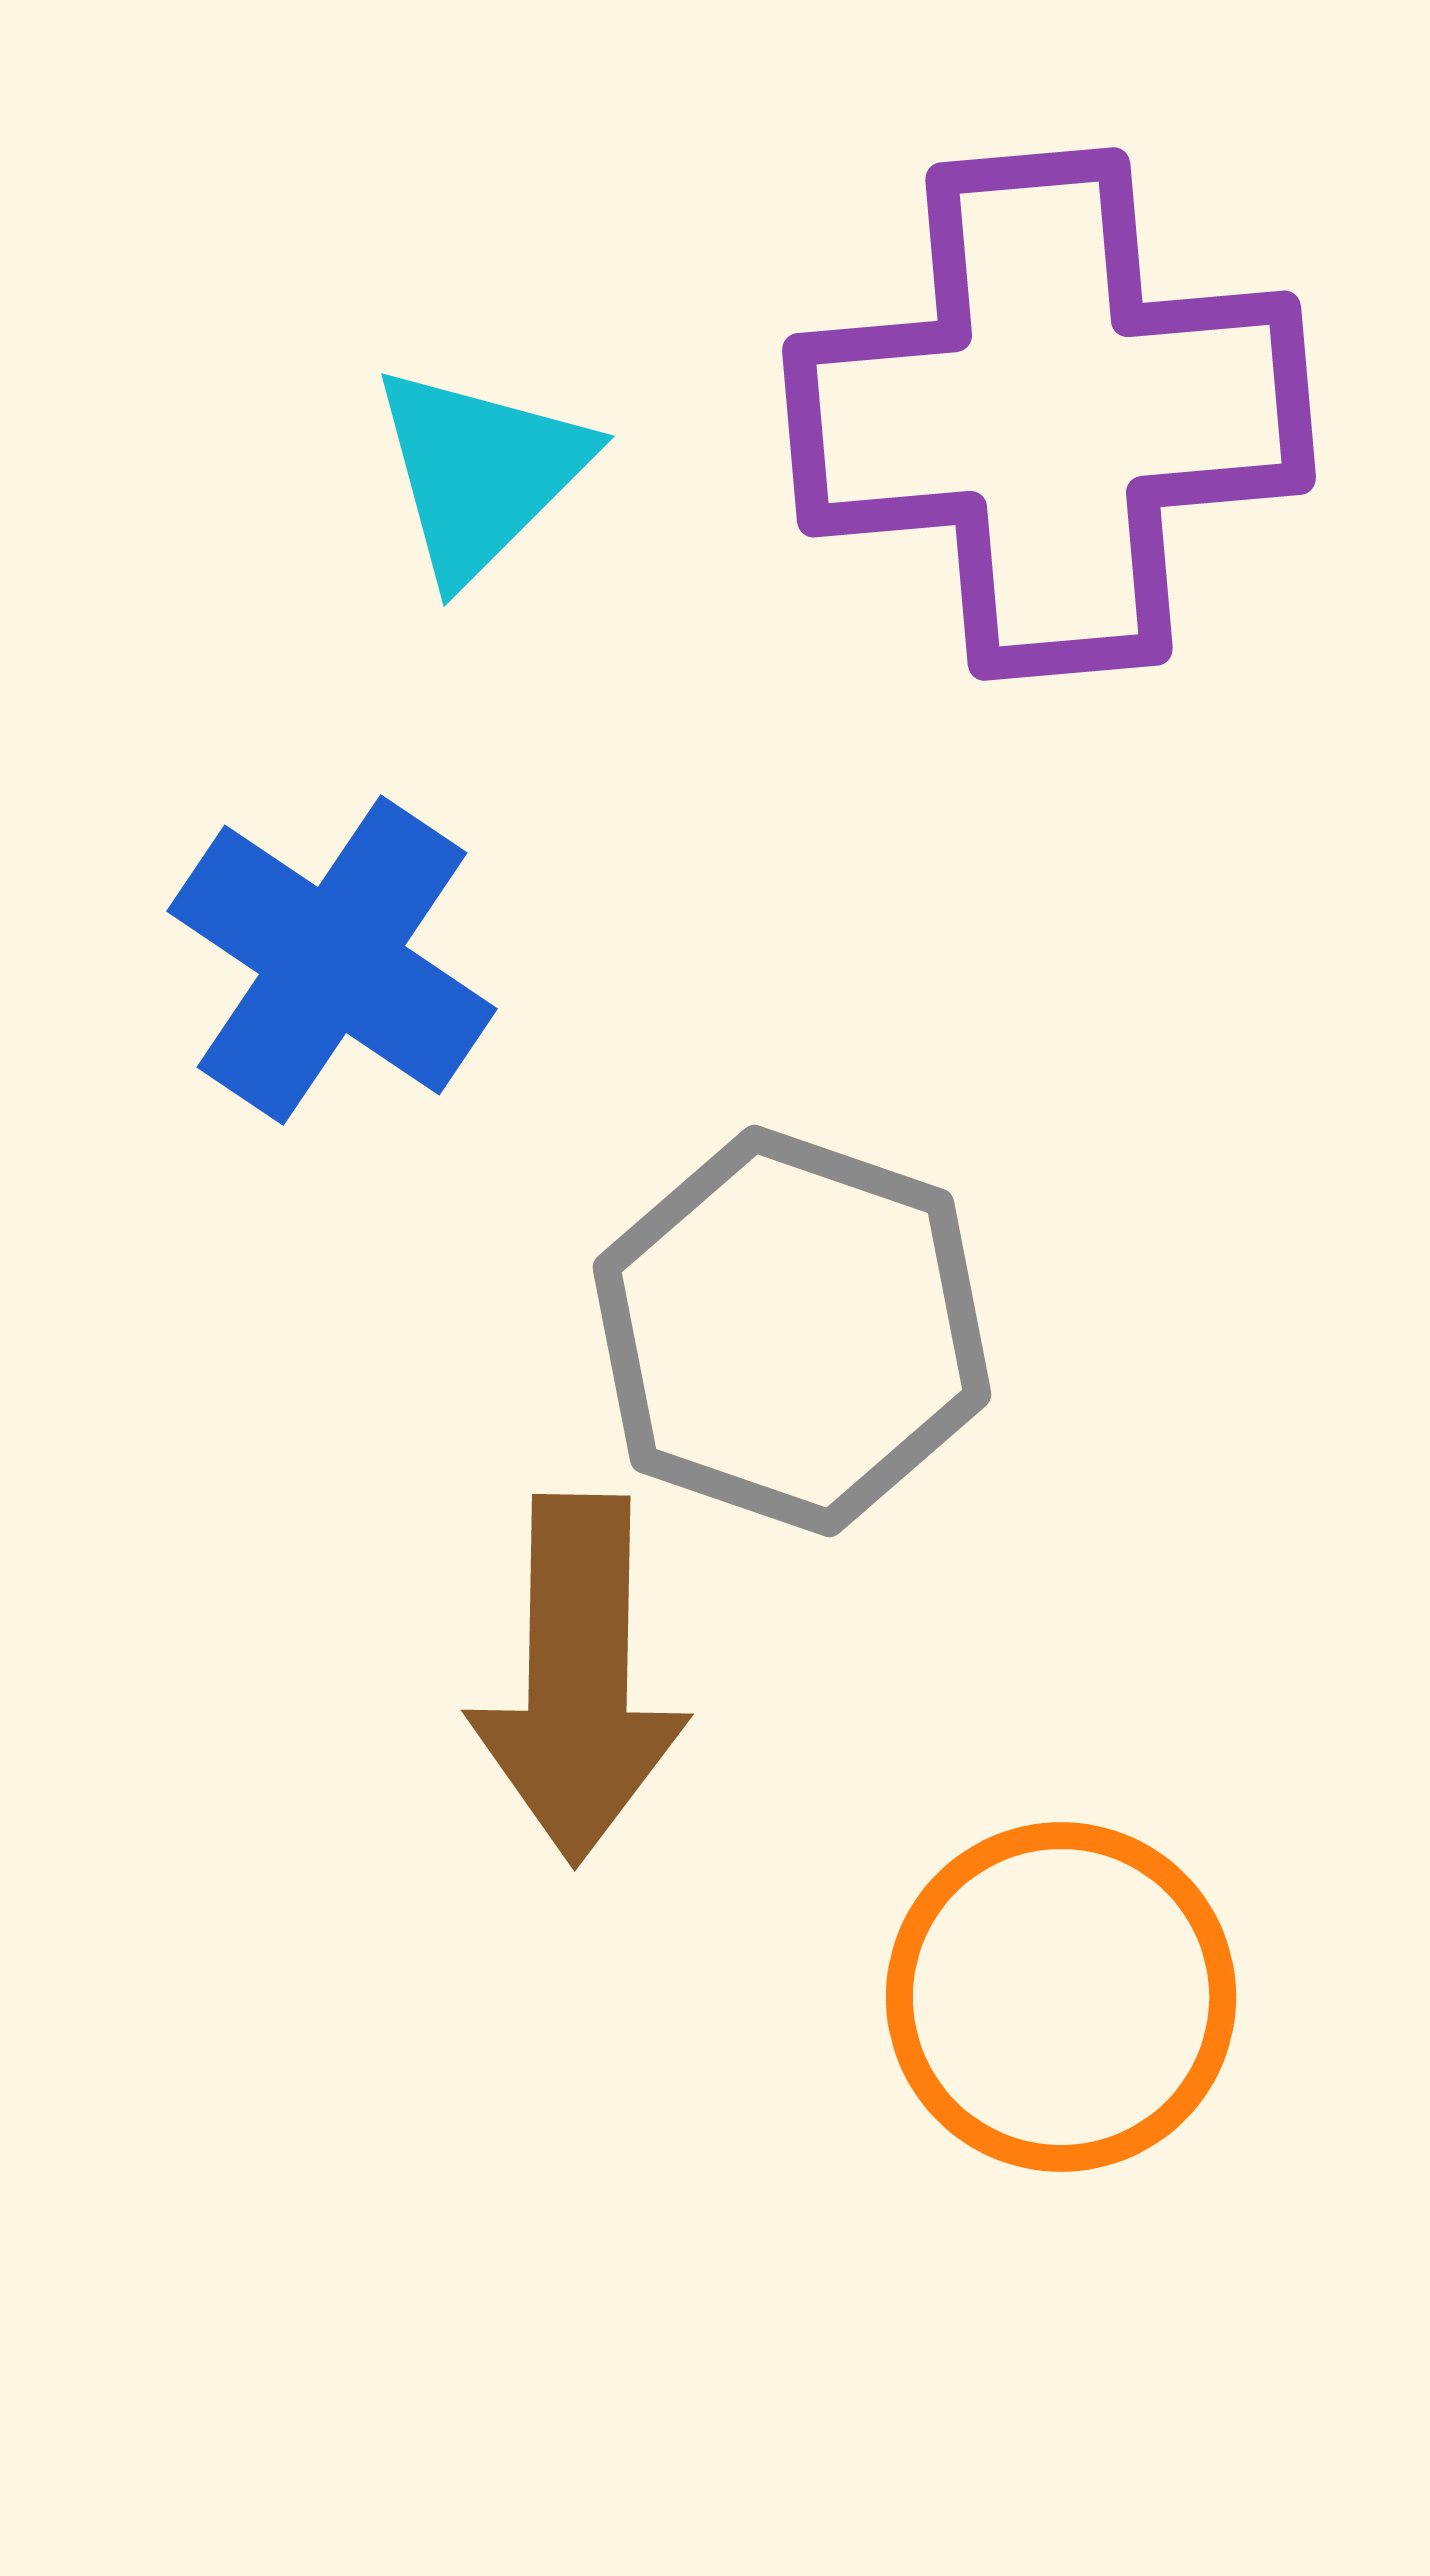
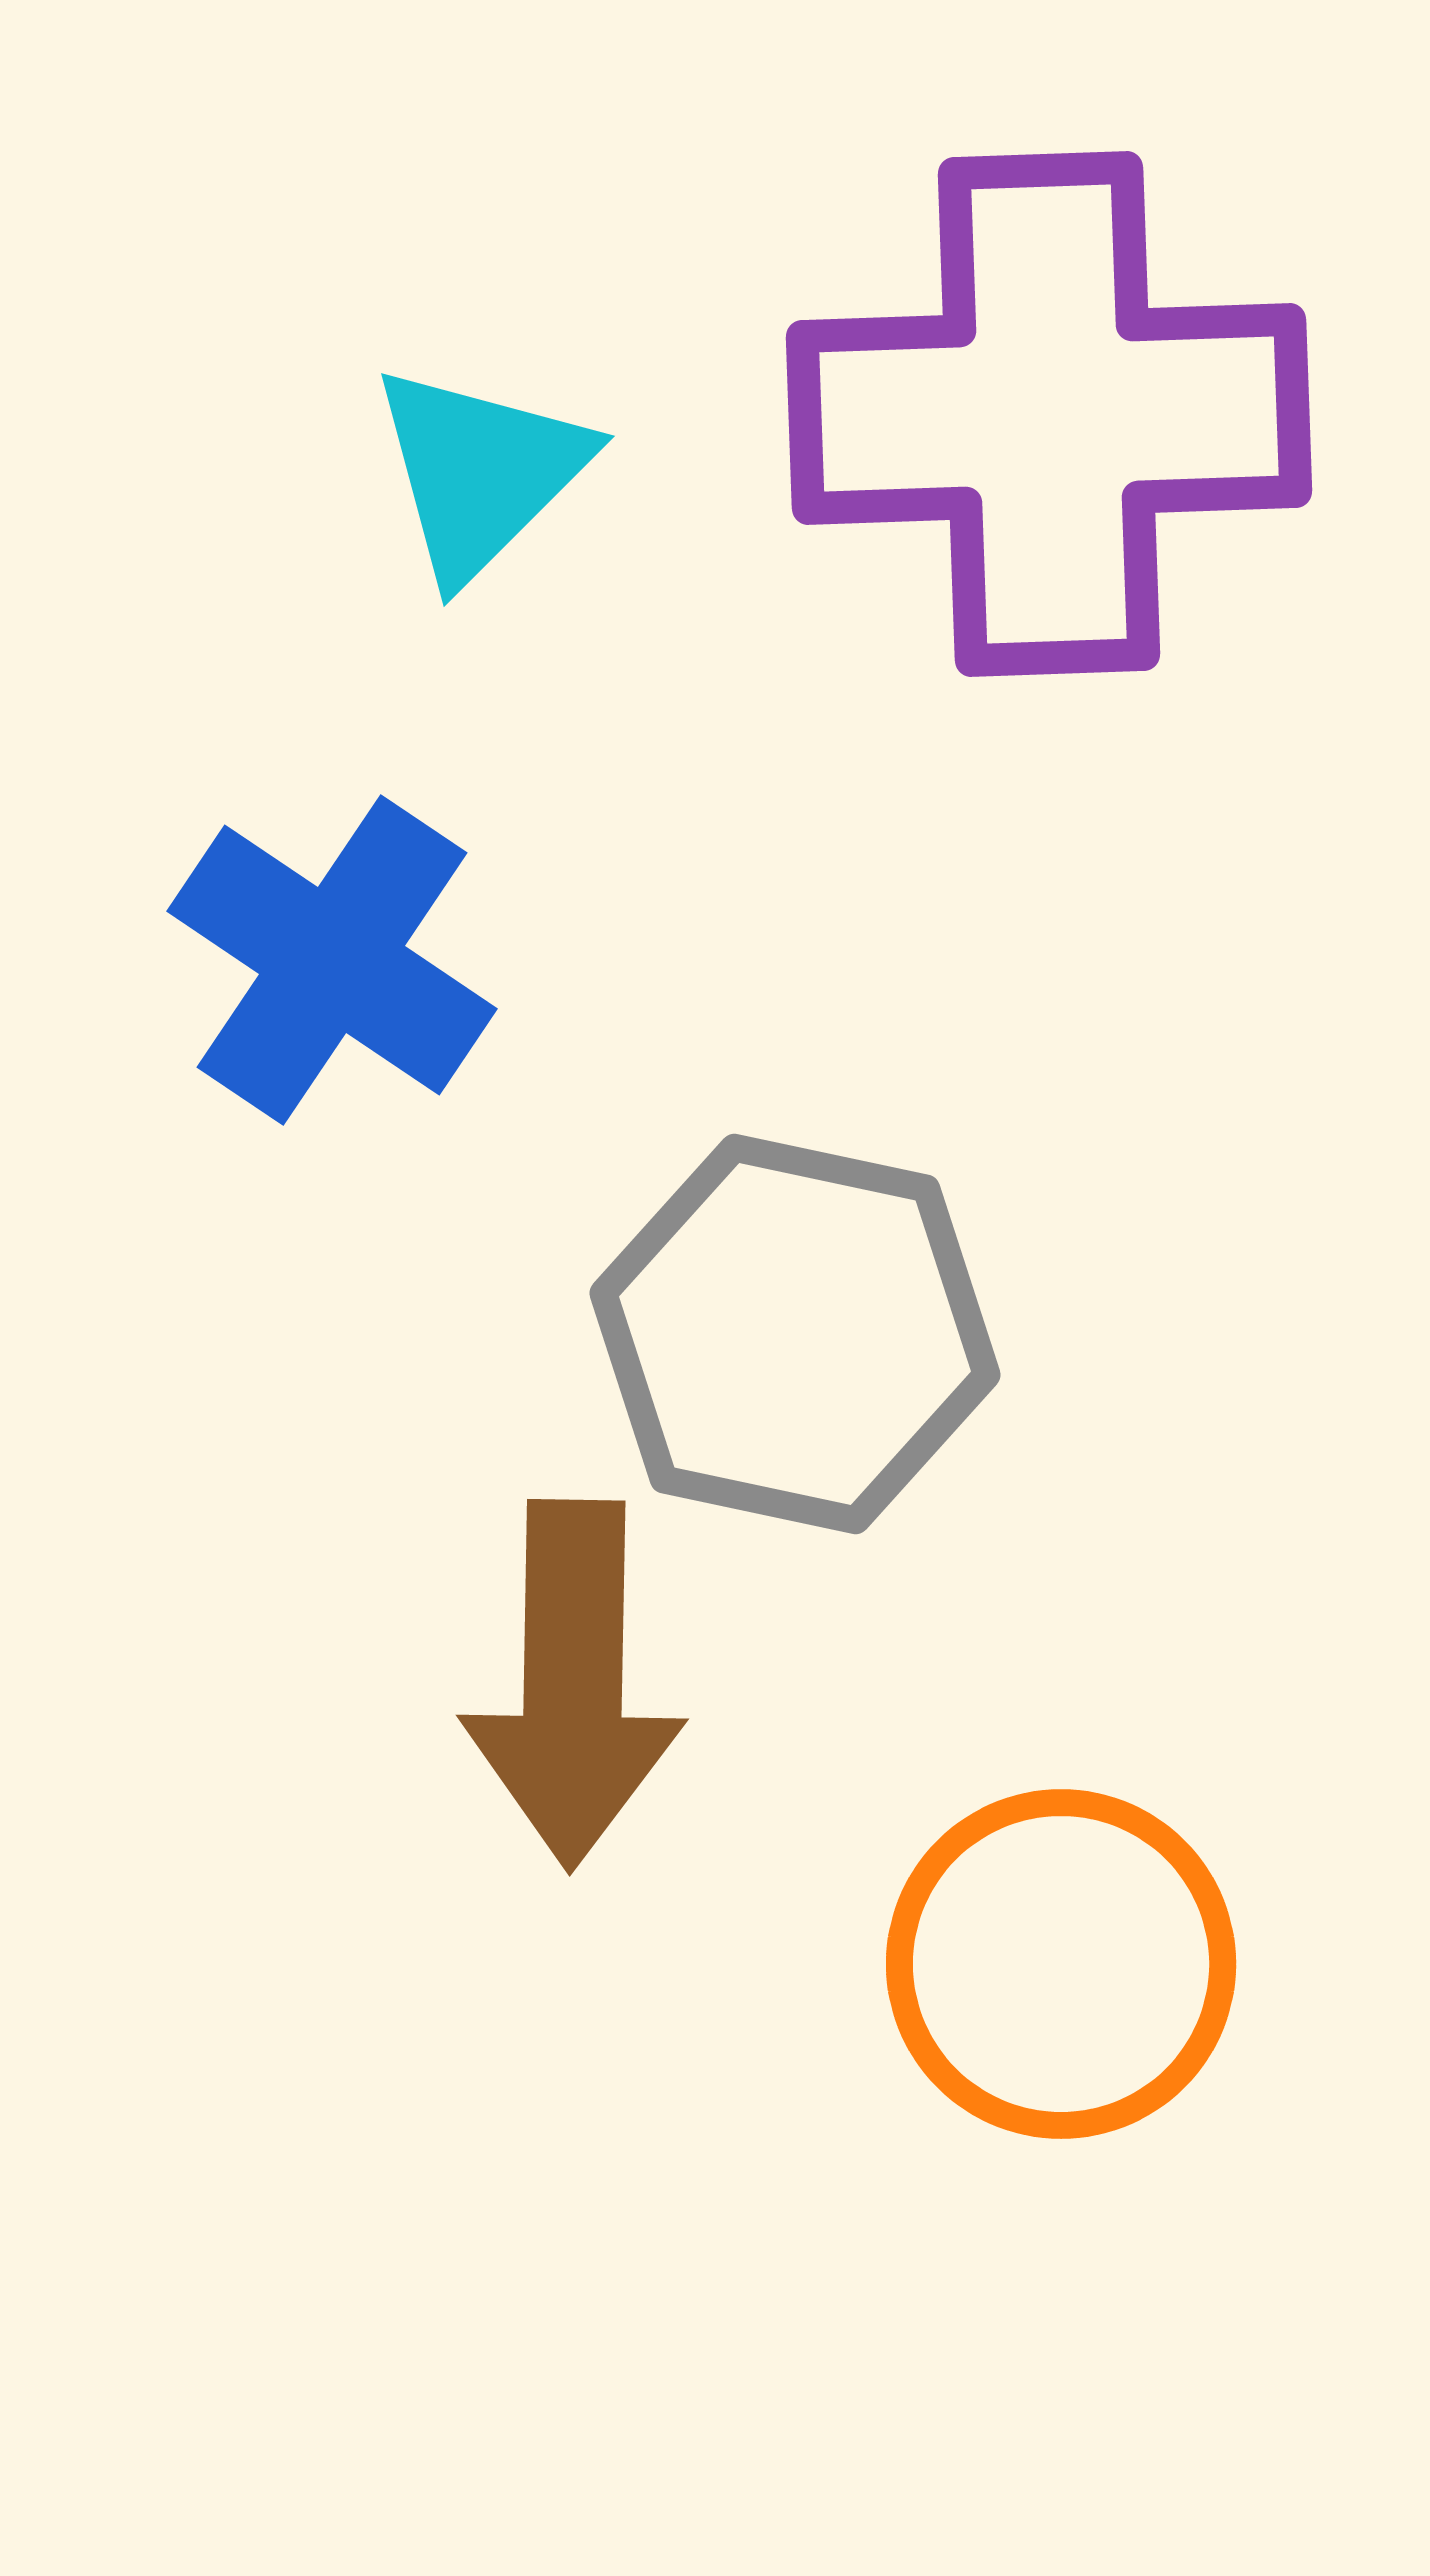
purple cross: rotated 3 degrees clockwise
gray hexagon: moved 3 px right, 3 px down; rotated 7 degrees counterclockwise
brown arrow: moved 5 px left, 5 px down
orange circle: moved 33 px up
